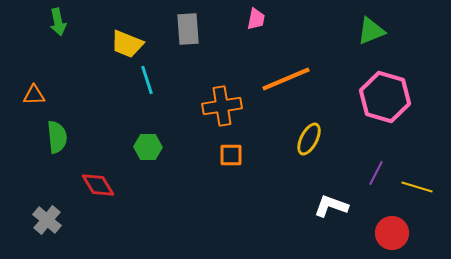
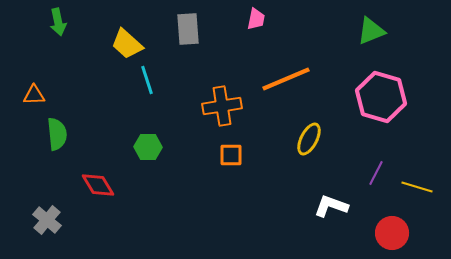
yellow trapezoid: rotated 20 degrees clockwise
pink hexagon: moved 4 px left
green semicircle: moved 3 px up
